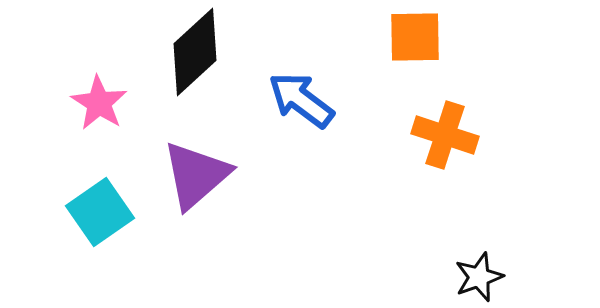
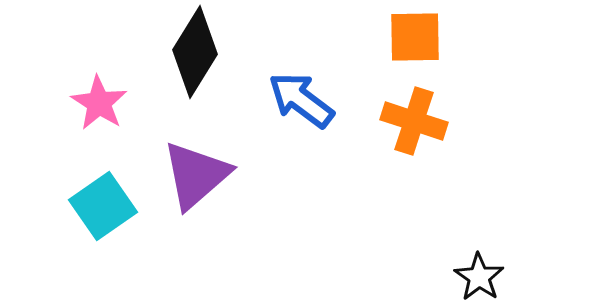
black diamond: rotated 16 degrees counterclockwise
orange cross: moved 31 px left, 14 px up
cyan square: moved 3 px right, 6 px up
black star: rotated 18 degrees counterclockwise
